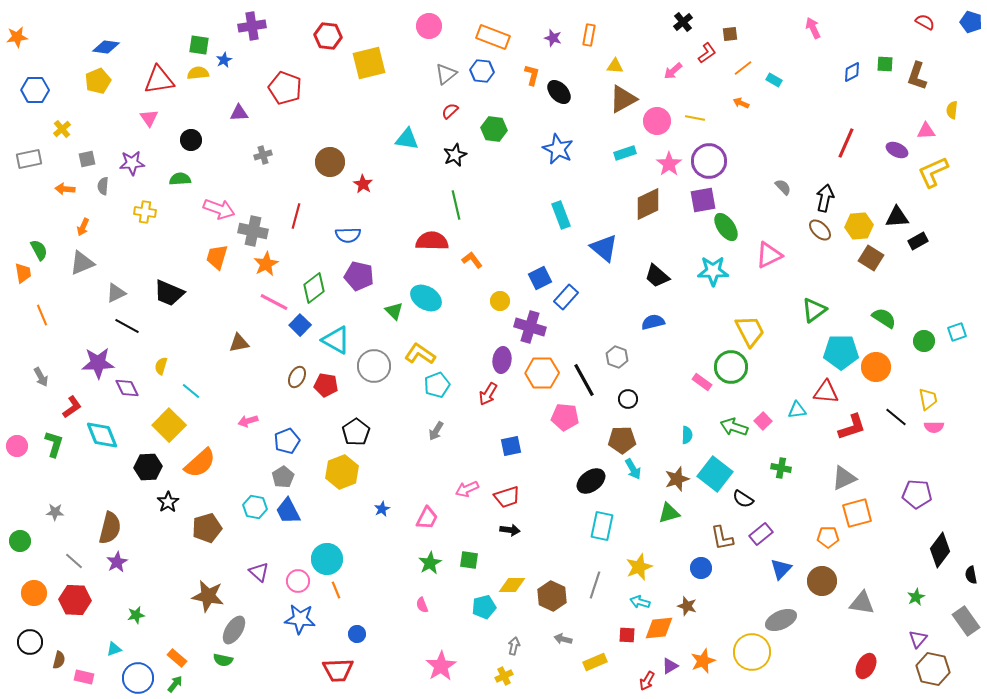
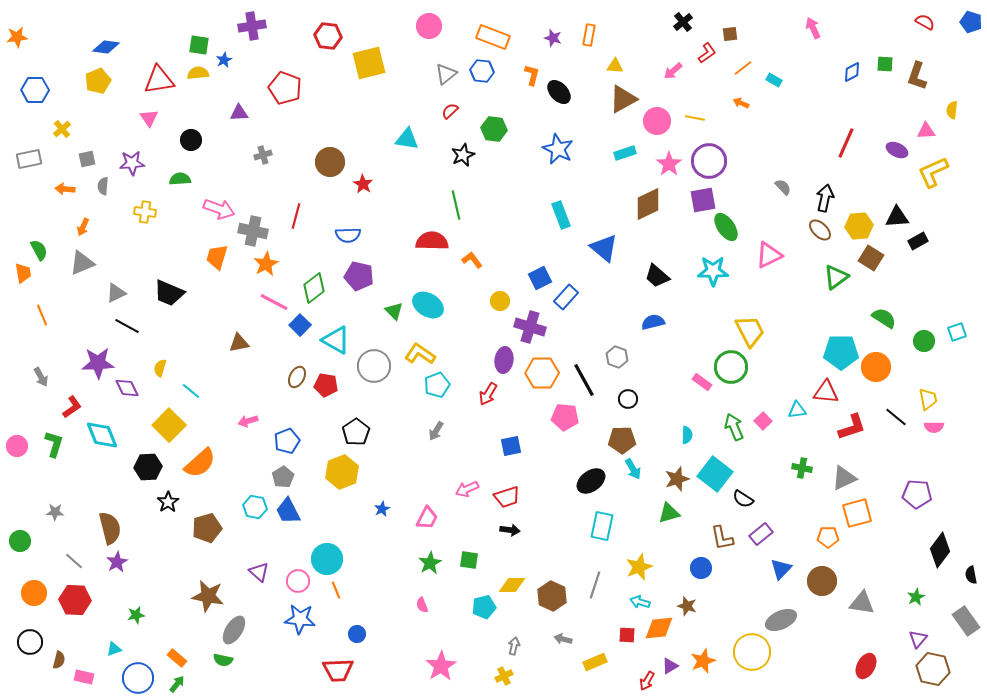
black star at (455, 155): moved 8 px right
cyan ellipse at (426, 298): moved 2 px right, 7 px down
green triangle at (814, 310): moved 22 px right, 33 px up
purple ellipse at (502, 360): moved 2 px right
yellow semicircle at (161, 366): moved 1 px left, 2 px down
green arrow at (734, 427): rotated 48 degrees clockwise
green cross at (781, 468): moved 21 px right
brown semicircle at (110, 528): rotated 28 degrees counterclockwise
green arrow at (175, 684): moved 2 px right
